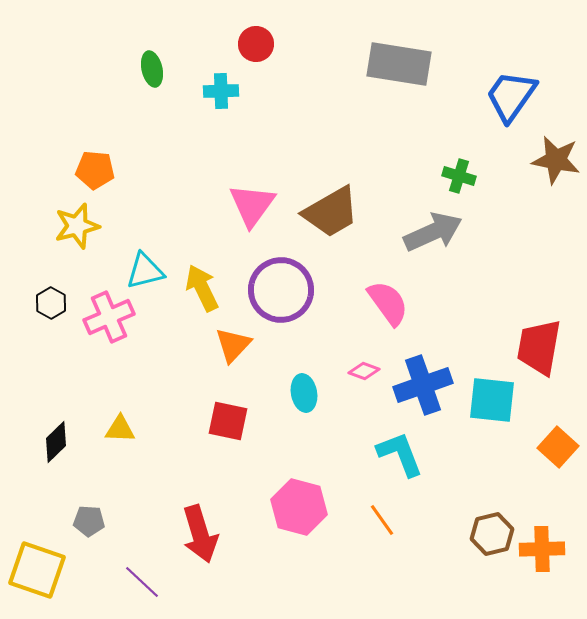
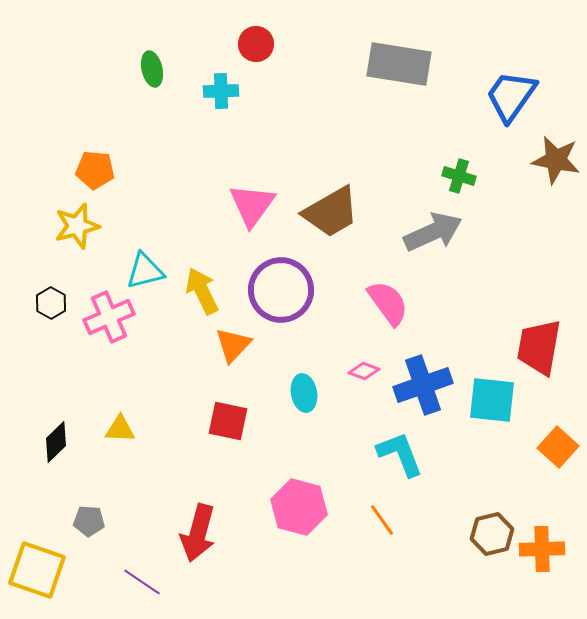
yellow arrow: moved 3 px down
red arrow: moved 2 px left, 1 px up; rotated 32 degrees clockwise
purple line: rotated 9 degrees counterclockwise
